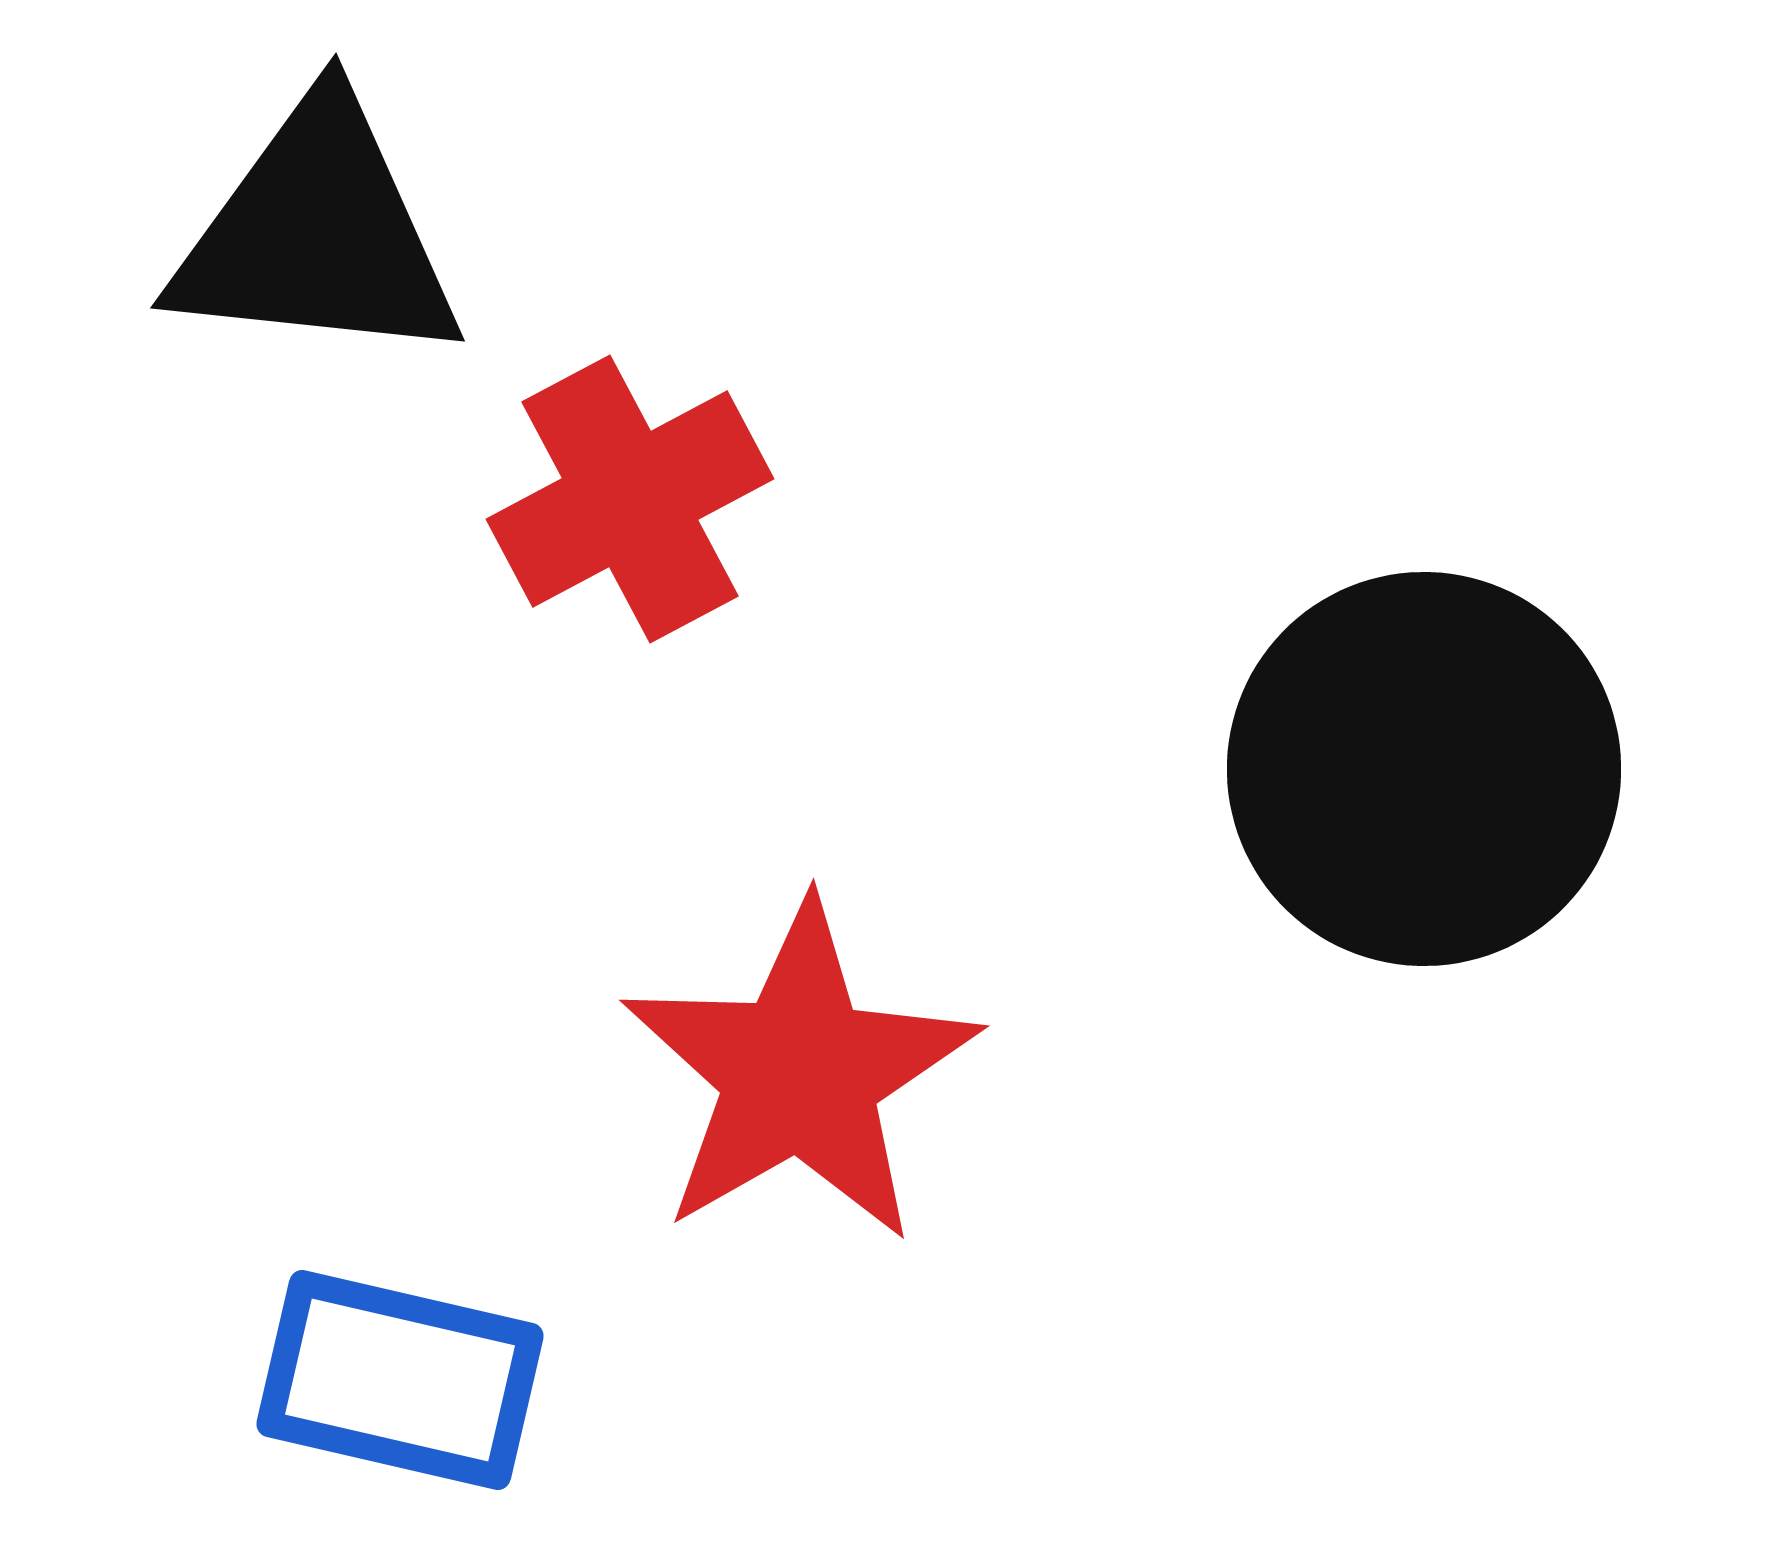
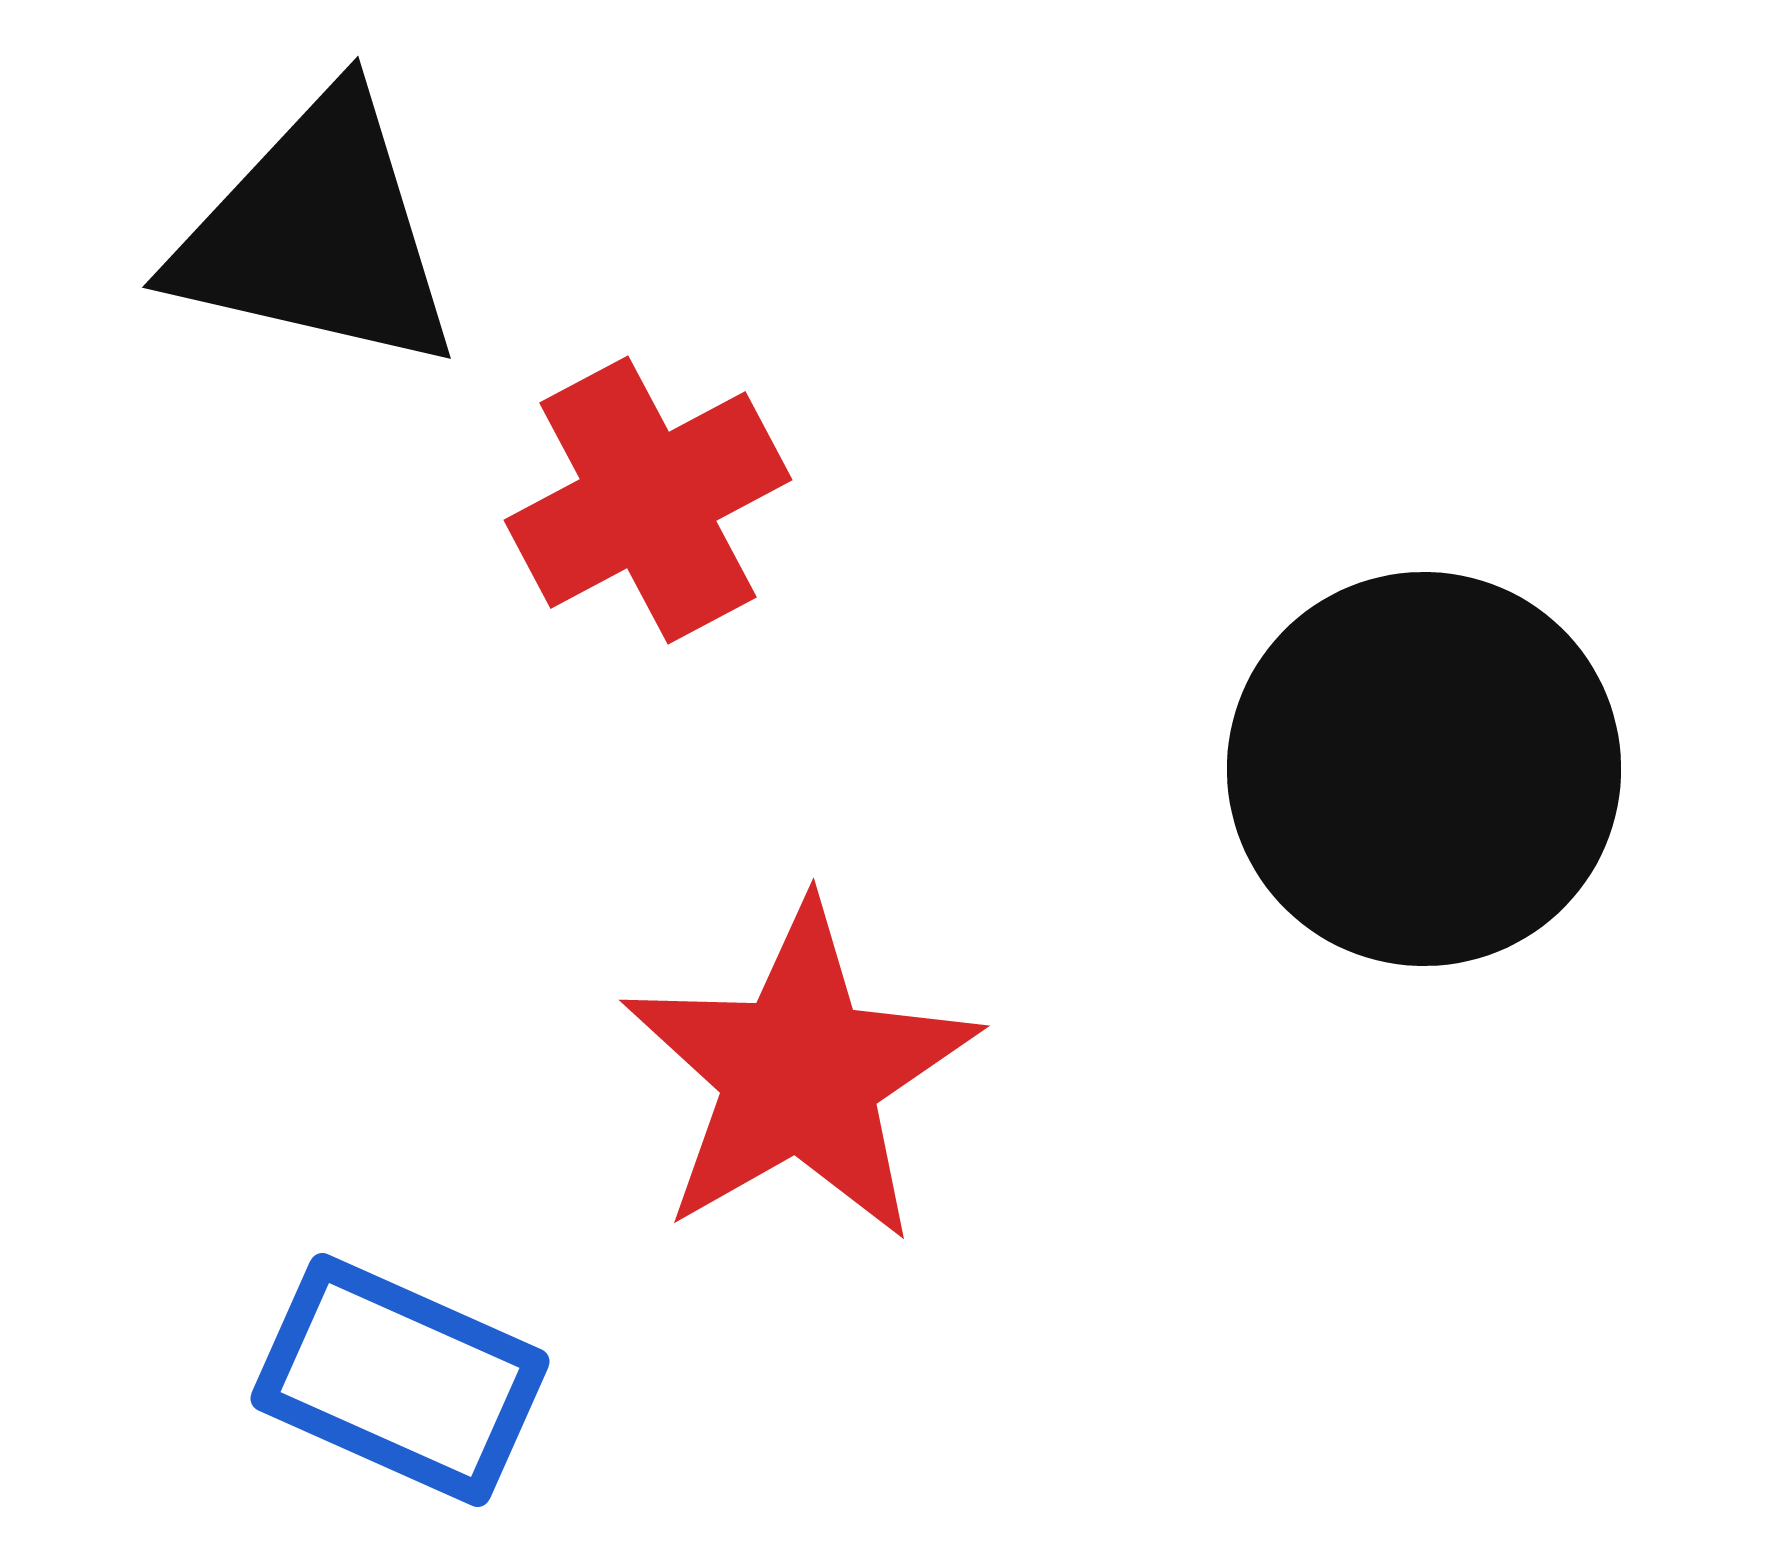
black triangle: rotated 7 degrees clockwise
red cross: moved 18 px right, 1 px down
blue rectangle: rotated 11 degrees clockwise
